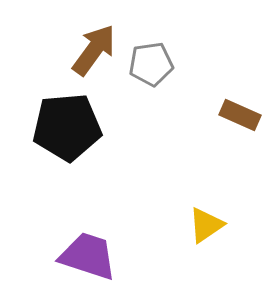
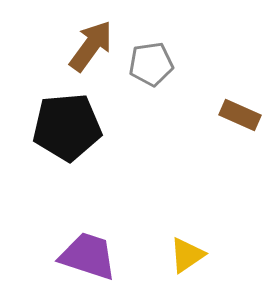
brown arrow: moved 3 px left, 4 px up
yellow triangle: moved 19 px left, 30 px down
